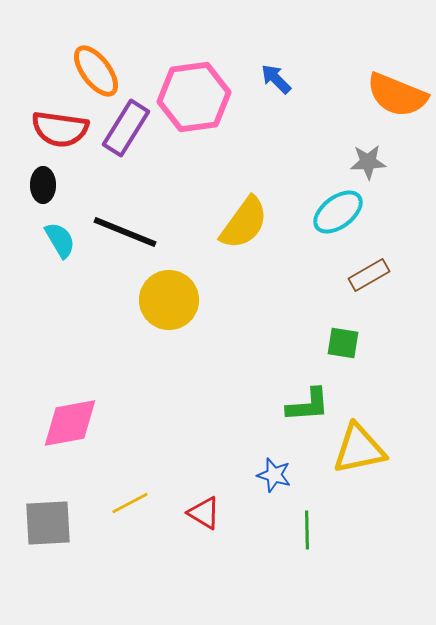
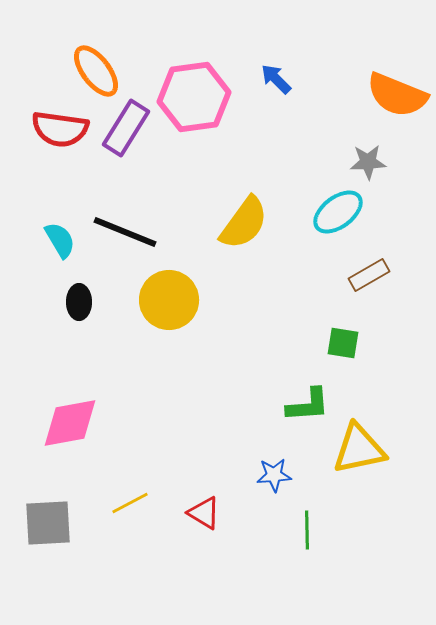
black ellipse: moved 36 px right, 117 px down
blue star: rotated 20 degrees counterclockwise
